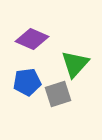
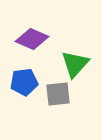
blue pentagon: moved 3 px left
gray square: rotated 12 degrees clockwise
